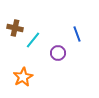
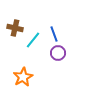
blue line: moved 23 px left
